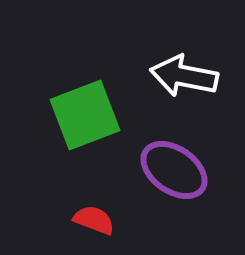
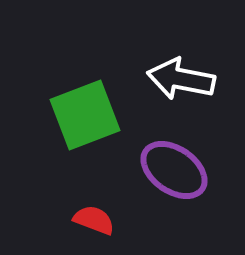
white arrow: moved 3 px left, 3 px down
